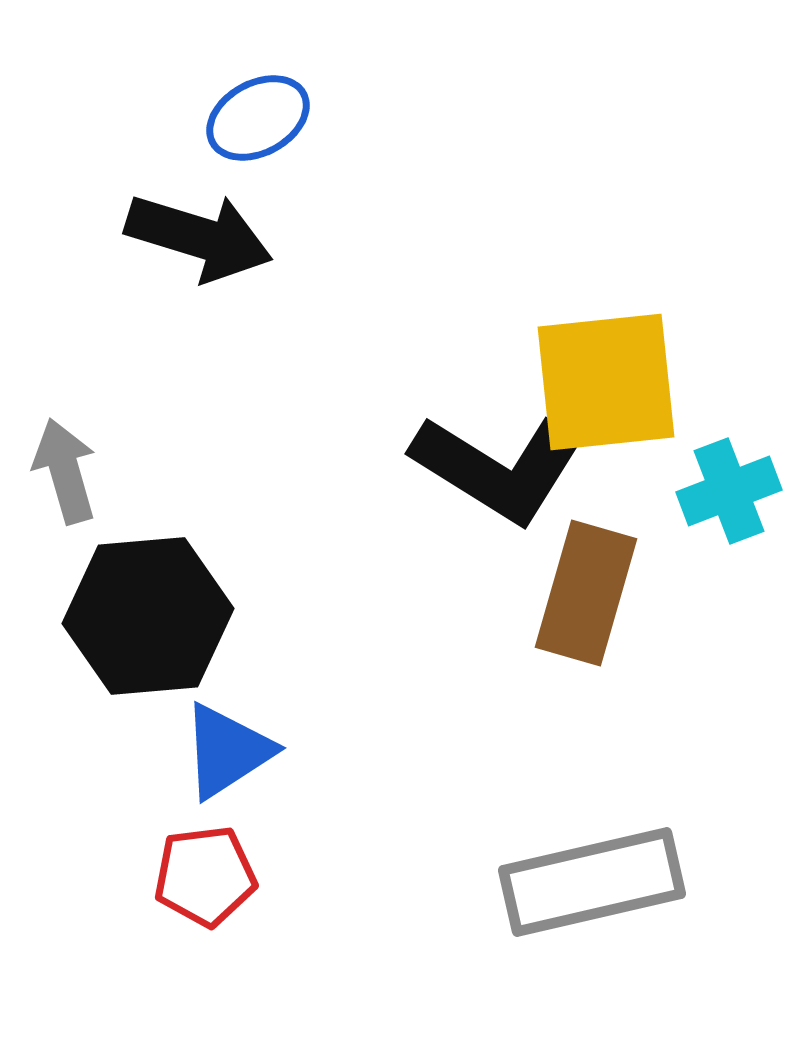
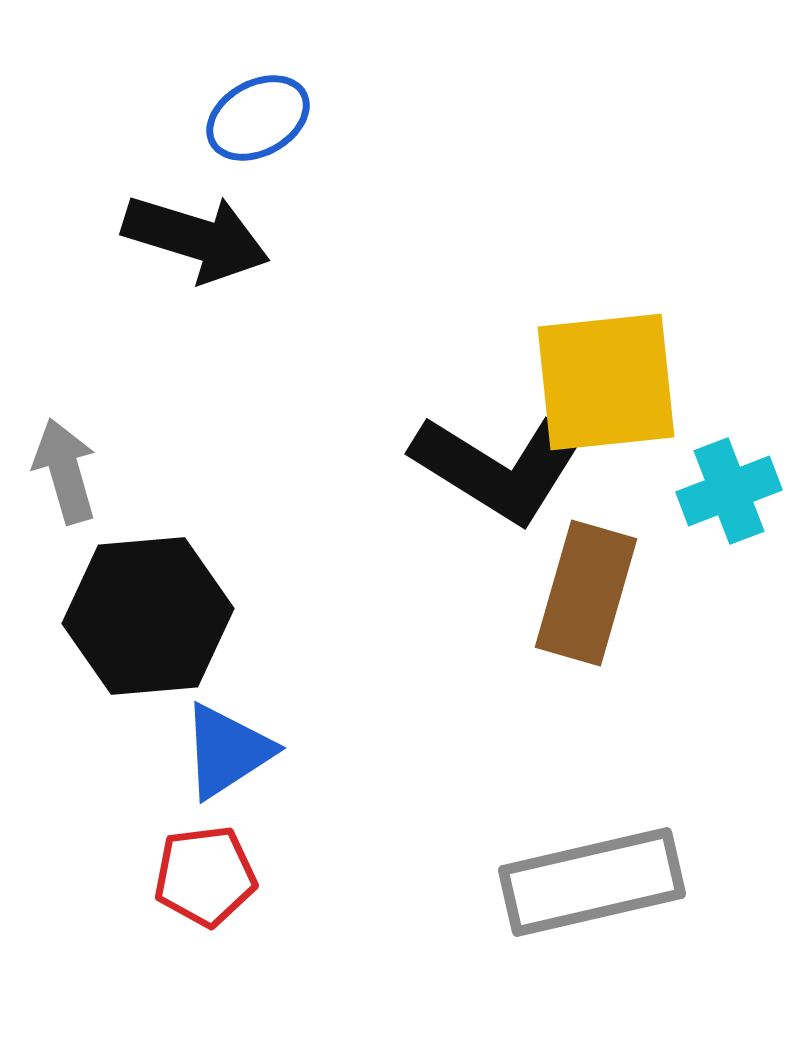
black arrow: moved 3 px left, 1 px down
